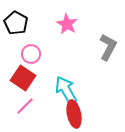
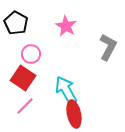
pink star: moved 1 px left, 2 px down
